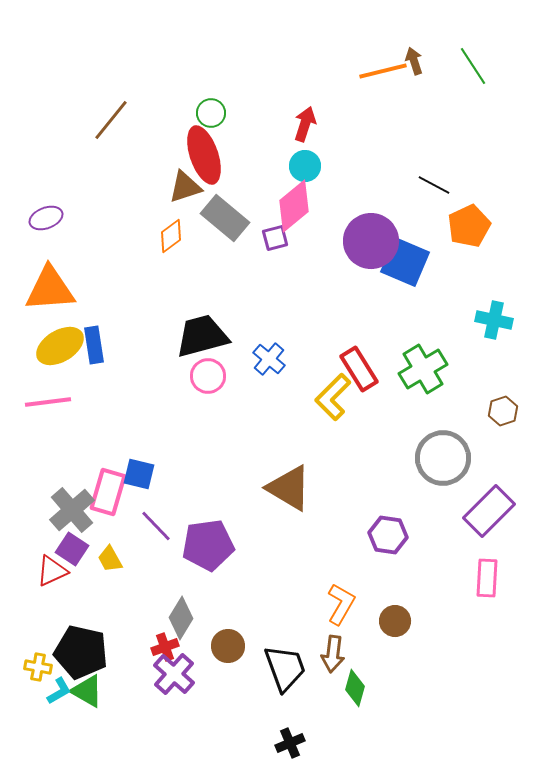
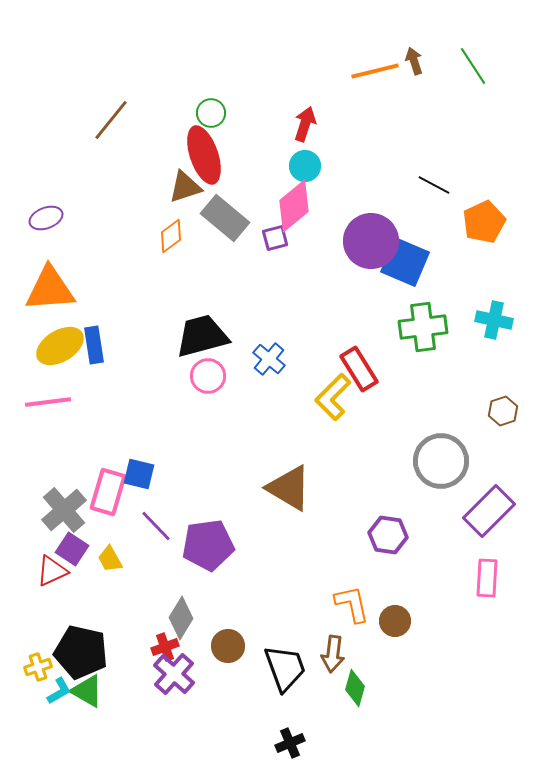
orange line at (383, 71): moved 8 px left
orange pentagon at (469, 226): moved 15 px right, 4 px up
green cross at (423, 369): moved 42 px up; rotated 24 degrees clockwise
gray circle at (443, 458): moved 2 px left, 3 px down
gray cross at (72, 510): moved 8 px left
orange L-shape at (341, 604): moved 11 px right; rotated 42 degrees counterclockwise
yellow cross at (38, 667): rotated 28 degrees counterclockwise
